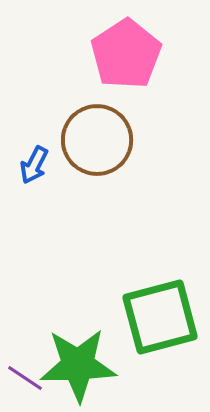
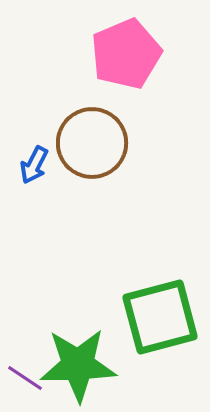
pink pentagon: rotated 10 degrees clockwise
brown circle: moved 5 px left, 3 px down
